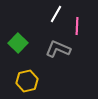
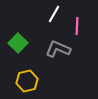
white line: moved 2 px left
